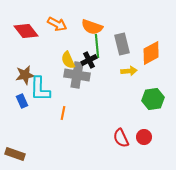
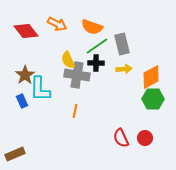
green line: rotated 60 degrees clockwise
orange diamond: moved 24 px down
black cross: moved 7 px right, 3 px down; rotated 28 degrees clockwise
yellow arrow: moved 5 px left, 2 px up
brown star: rotated 24 degrees counterclockwise
green hexagon: rotated 10 degrees clockwise
orange line: moved 12 px right, 2 px up
red circle: moved 1 px right, 1 px down
brown rectangle: rotated 42 degrees counterclockwise
